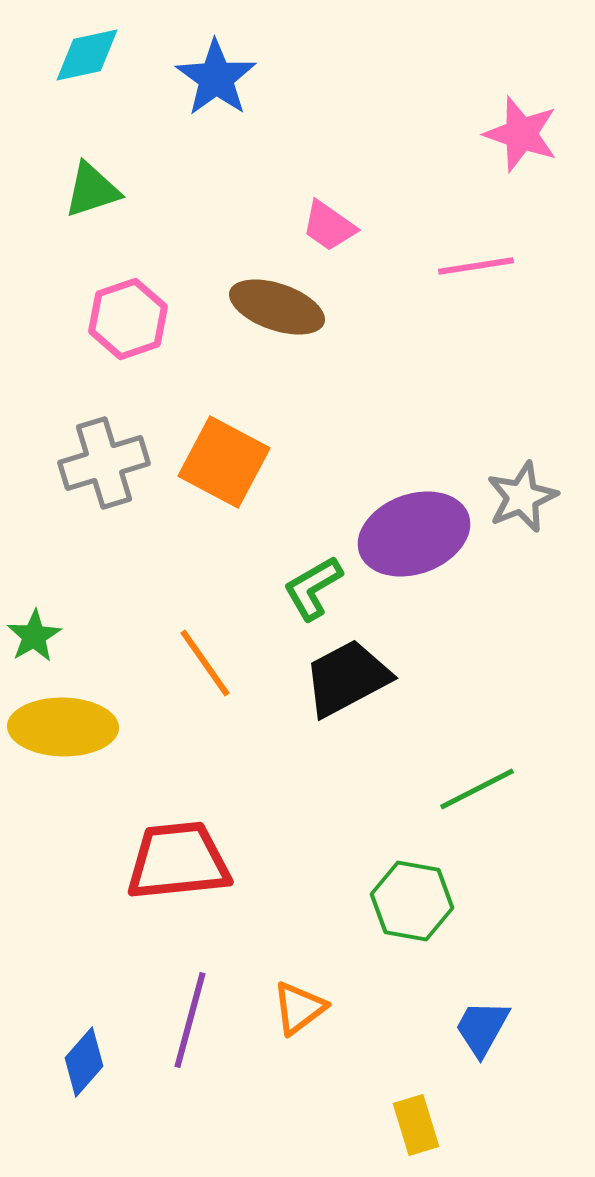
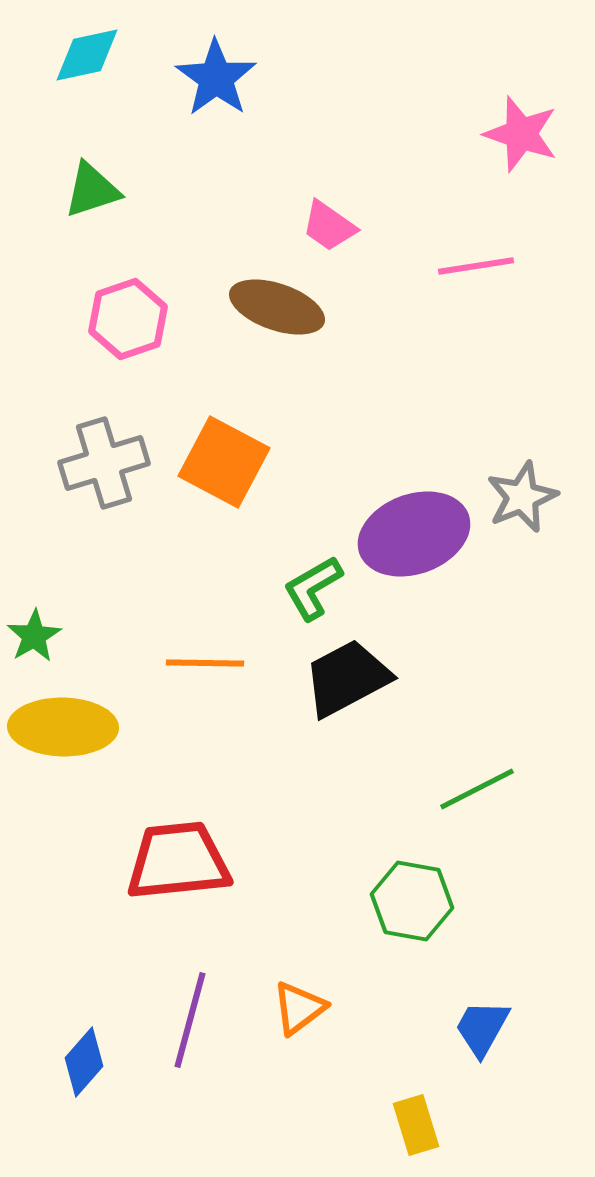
orange line: rotated 54 degrees counterclockwise
